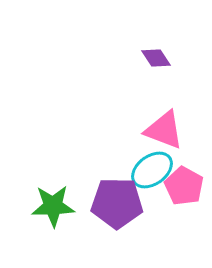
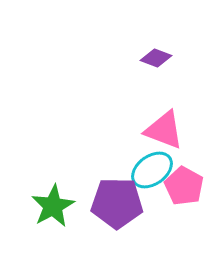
purple diamond: rotated 36 degrees counterclockwise
green star: rotated 27 degrees counterclockwise
